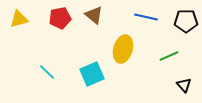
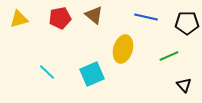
black pentagon: moved 1 px right, 2 px down
